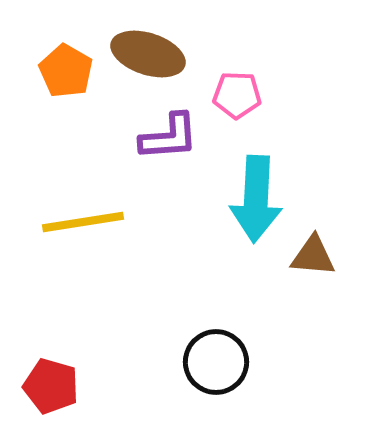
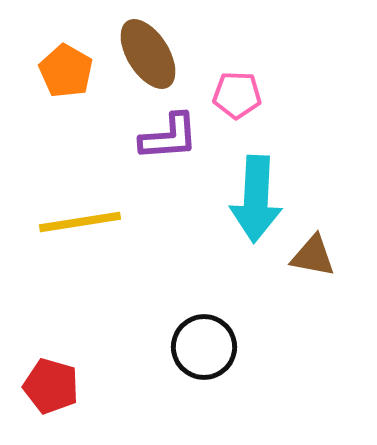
brown ellipse: rotated 40 degrees clockwise
yellow line: moved 3 px left
brown triangle: rotated 6 degrees clockwise
black circle: moved 12 px left, 15 px up
